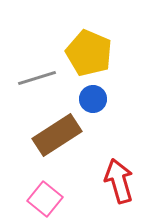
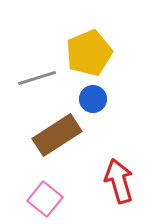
yellow pentagon: rotated 27 degrees clockwise
